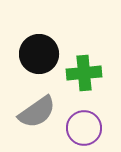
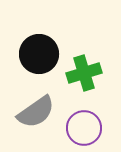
green cross: rotated 12 degrees counterclockwise
gray semicircle: moved 1 px left
